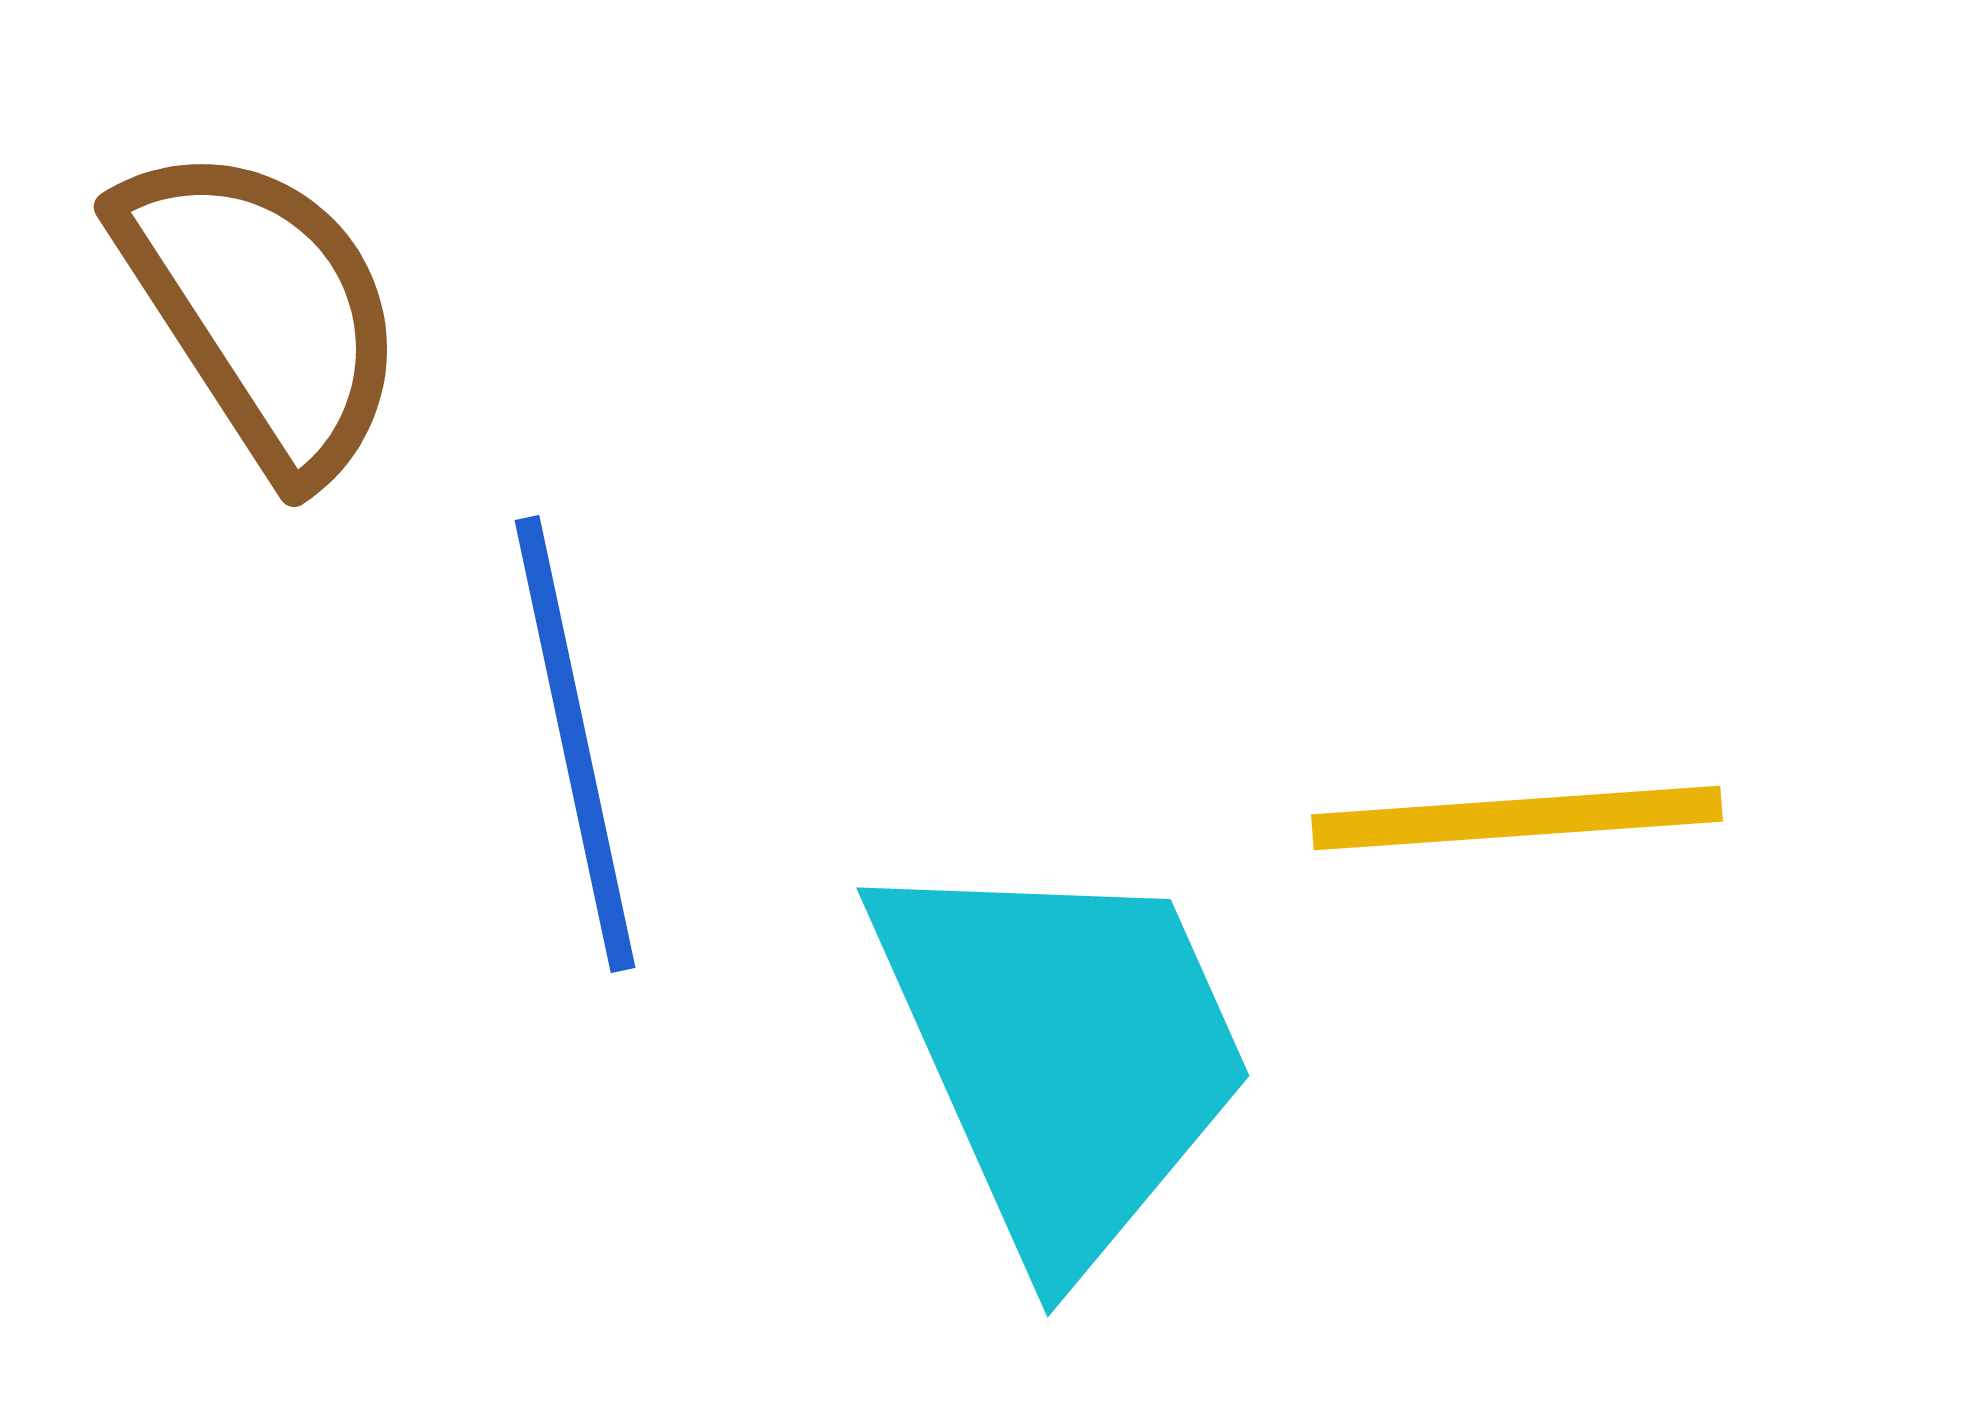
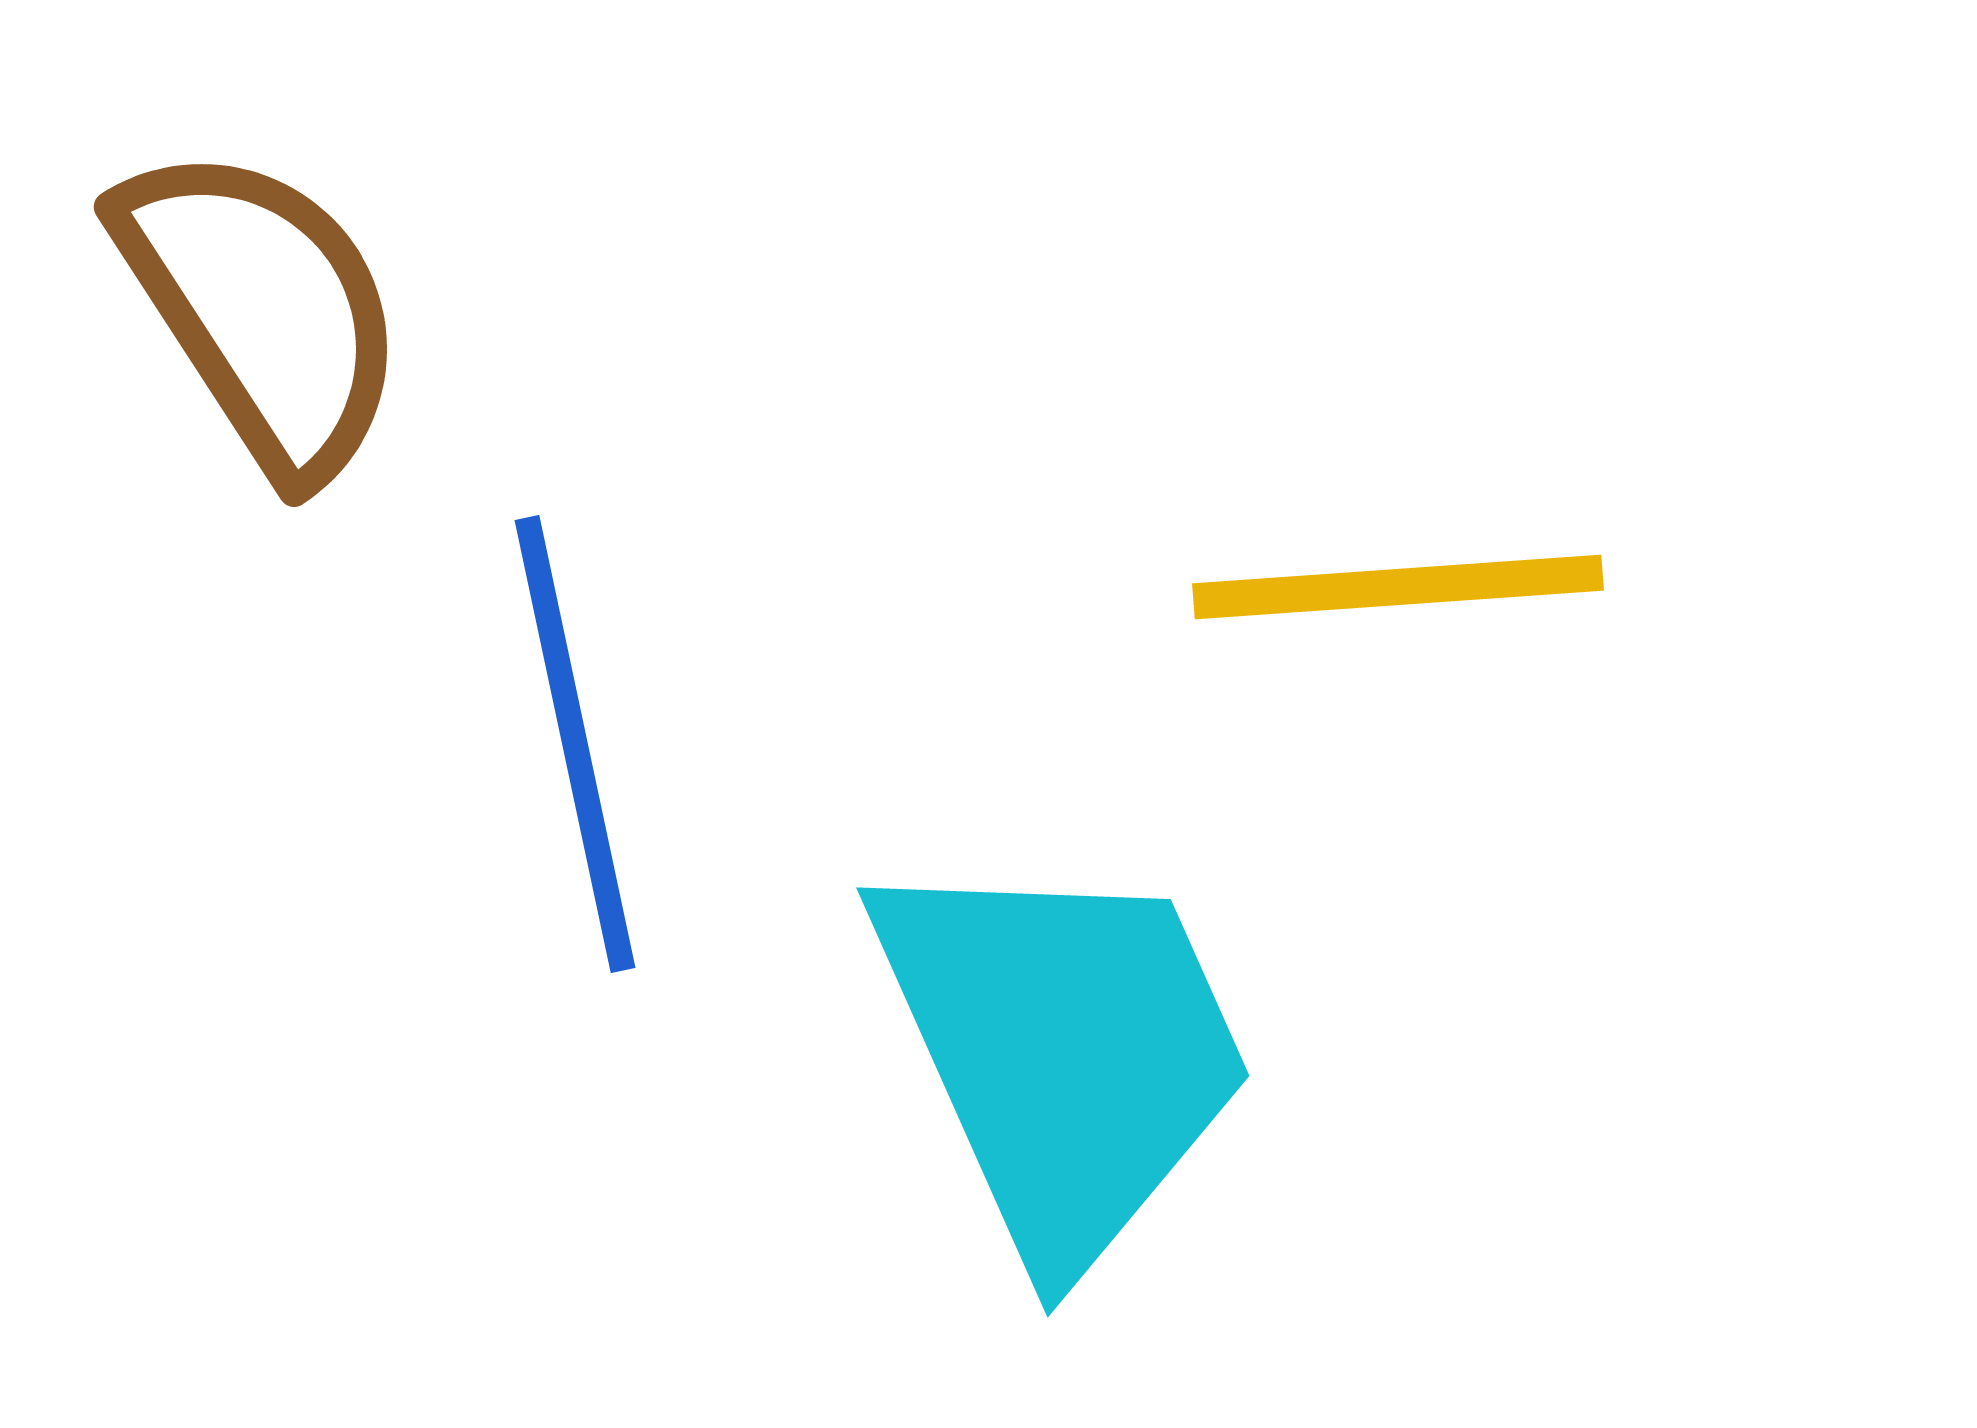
yellow line: moved 119 px left, 231 px up
